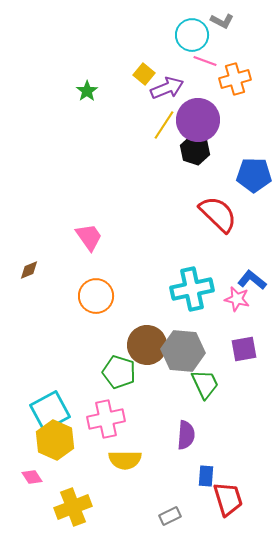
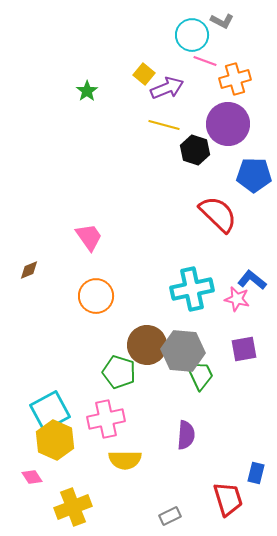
purple circle: moved 30 px right, 4 px down
yellow line: rotated 72 degrees clockwise
green trapezoid: moved 5 px left, 9 px up
blue rectangle: moved 50 px right, 3 px up; rotated 10 degrees clockwise
